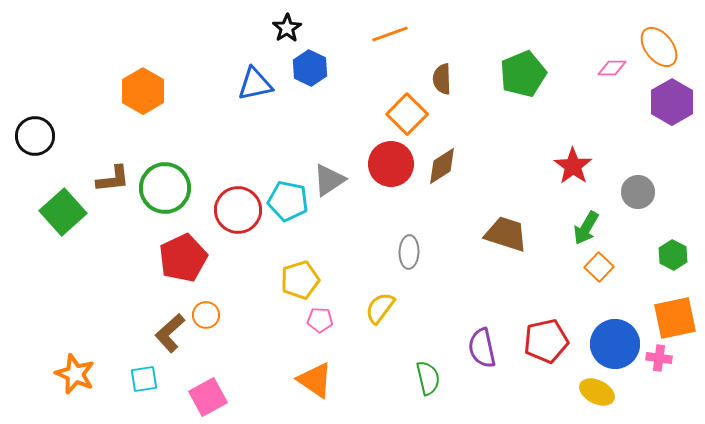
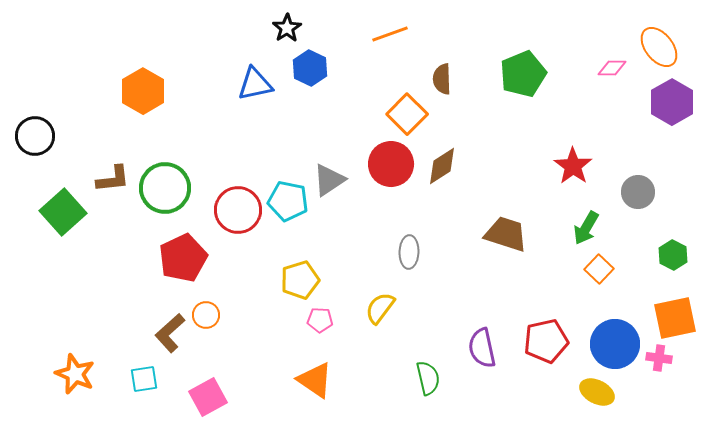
orange square at (599, 267): moved 2 px down
